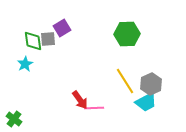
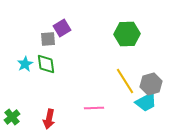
green diamond: moved 13 px right, 23 px down
gray hexagon: rotated 10 degrees clockwise
red arrow: moved 31 px left, 19 px down; rotated 48 degrees clockwise
green cross: moved 2 px left, 2 px up; rotated 14 degrees clockwise
